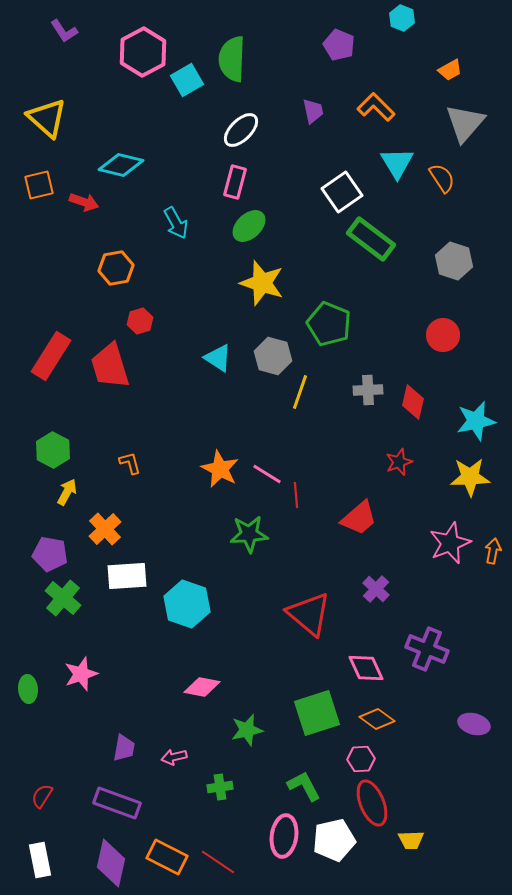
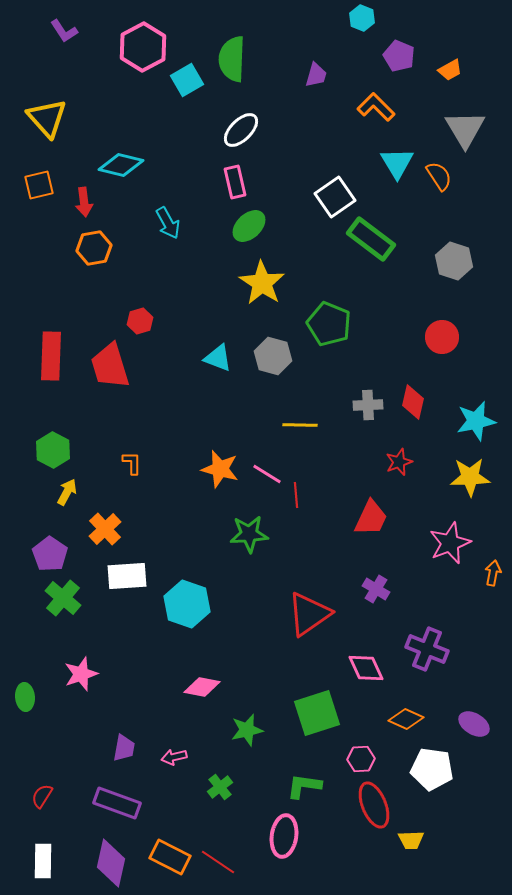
cyan hexagon at (402, 18): moved 40 px left
purple pentagon at (339, 45): moved 60 px right, 11 px down
pink hexagon at (143, 52): moved 5 px up
purple trapezoid at (313, 111): moved 3 px right, 36 px up; rotated 28 degrees clockwise
yellow triangle at (47, 118): rotated 6 degrees clockwise
gray triangle at (465, 123): moved 6 px down; rotated 12 degrees counterclockwise
orange semicircle at (442, 178): moved 3 px left, 2 px up
pink rectangle at (235, 182): rotated 28 degrees counterclockwise
white square at (342, 192): moved 7 px left, 5 px down
red arrow at (84, 202): rotated 64 degrees clockwise
cyan arrow at (176, 223): moved 8 px left
orange hexagon at (116, 268): moved 22 px left, 20 px up
yellow star at (262, 283): rotated 15 degrees clockwise
red circle at (443, 335): moved 1 px left, 2 px down
red rectangle at (51, 356): rotated 30 degrees counterclockwise
cyan triangle at (218, 358): rotated 12 degrees counterclockwise
gray cross at (368, 390): moved 15 px down
yellow line at (300, 392): moved 33 px down; rotated 72 degrees clockwise
orange L-shape at (130, 463): moved 2 px right; rotated 15 degrees clockwise
orange star at (220, 469): rotated 12 degrees counterclockwise
red trapezoid at (359, 518): moved 12 px right; rotated 24 degrees counterclockwise
orange arrow at (493, 551): moved 22 px down
purple pentagon at (50, 554): rotated 24 degrees clockwise
purple cross at (376, 589): rotated 12 degrees counterclockwise
red triangle at (309, 614): rotated 45 degrees clockwise
green ellipse at (28, 689): moved 3 px left, 8 px down
orange diamond at (377, 719): moved 29 px right; rotated 12 degrees counterclockwise
purple ellipse at (474, 724): rotated 16 degrees clockwise
green L-shape at (304, 786): rotated 54 degrees counterclockwise
green cross at (220, 787): rotated 30 degrees counterclockwise
red ellipse at (372, 803): moved 2 px right, 2 px down
white pentagon at (334, 840): moved 98 px right, 71 px up; rotated 21 degrees clockwise
orange rectangle at (167, 857): moved 3 px right
white rectangle at (40, 860): moved 3 px right, 1 px down; rotated 12 degrees clockwise
